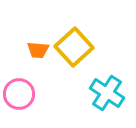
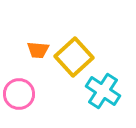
yellow square: moved 10 px down
cyan cross: moved 4 px left, 2 px up
